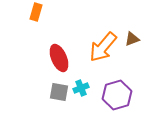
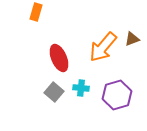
cyan cross: rotated 28 degrees clockwise
gray square: moved 5 px left; rotated 30 degrees clockwise
